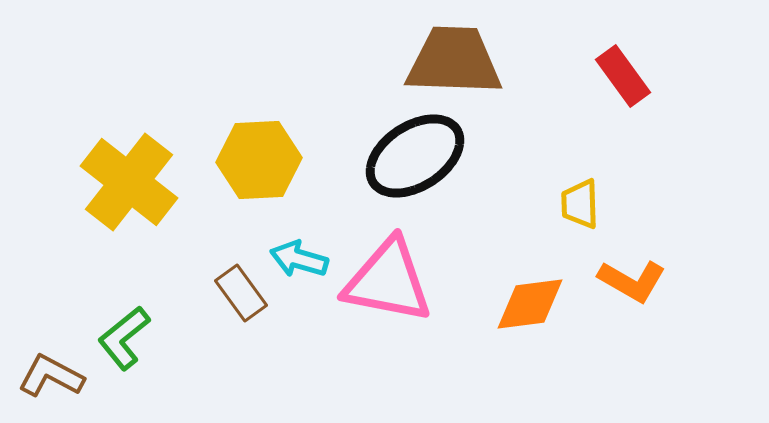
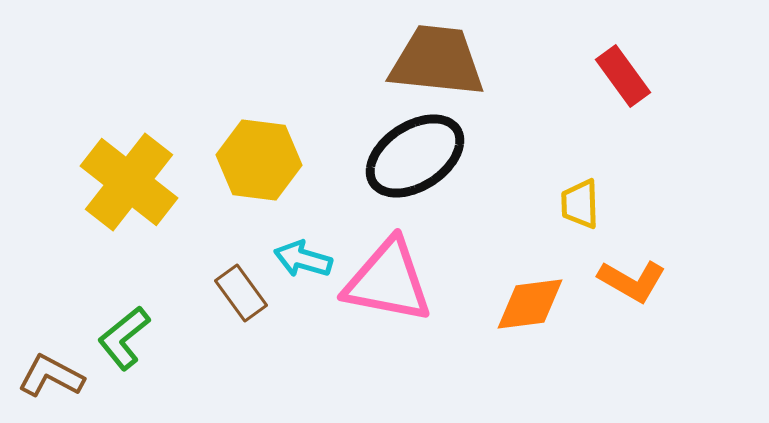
brown trapezoid: moved 17 px left; rotated 4 degrees clockwise
yellow hexagon: rotated 10 degrees clockwise
cyan arrow: moved 4 px right
